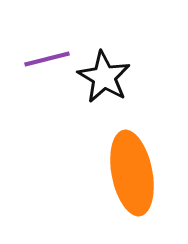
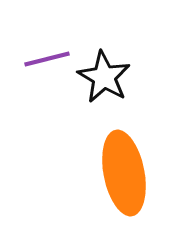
orange ellipse: moved 8 px left
